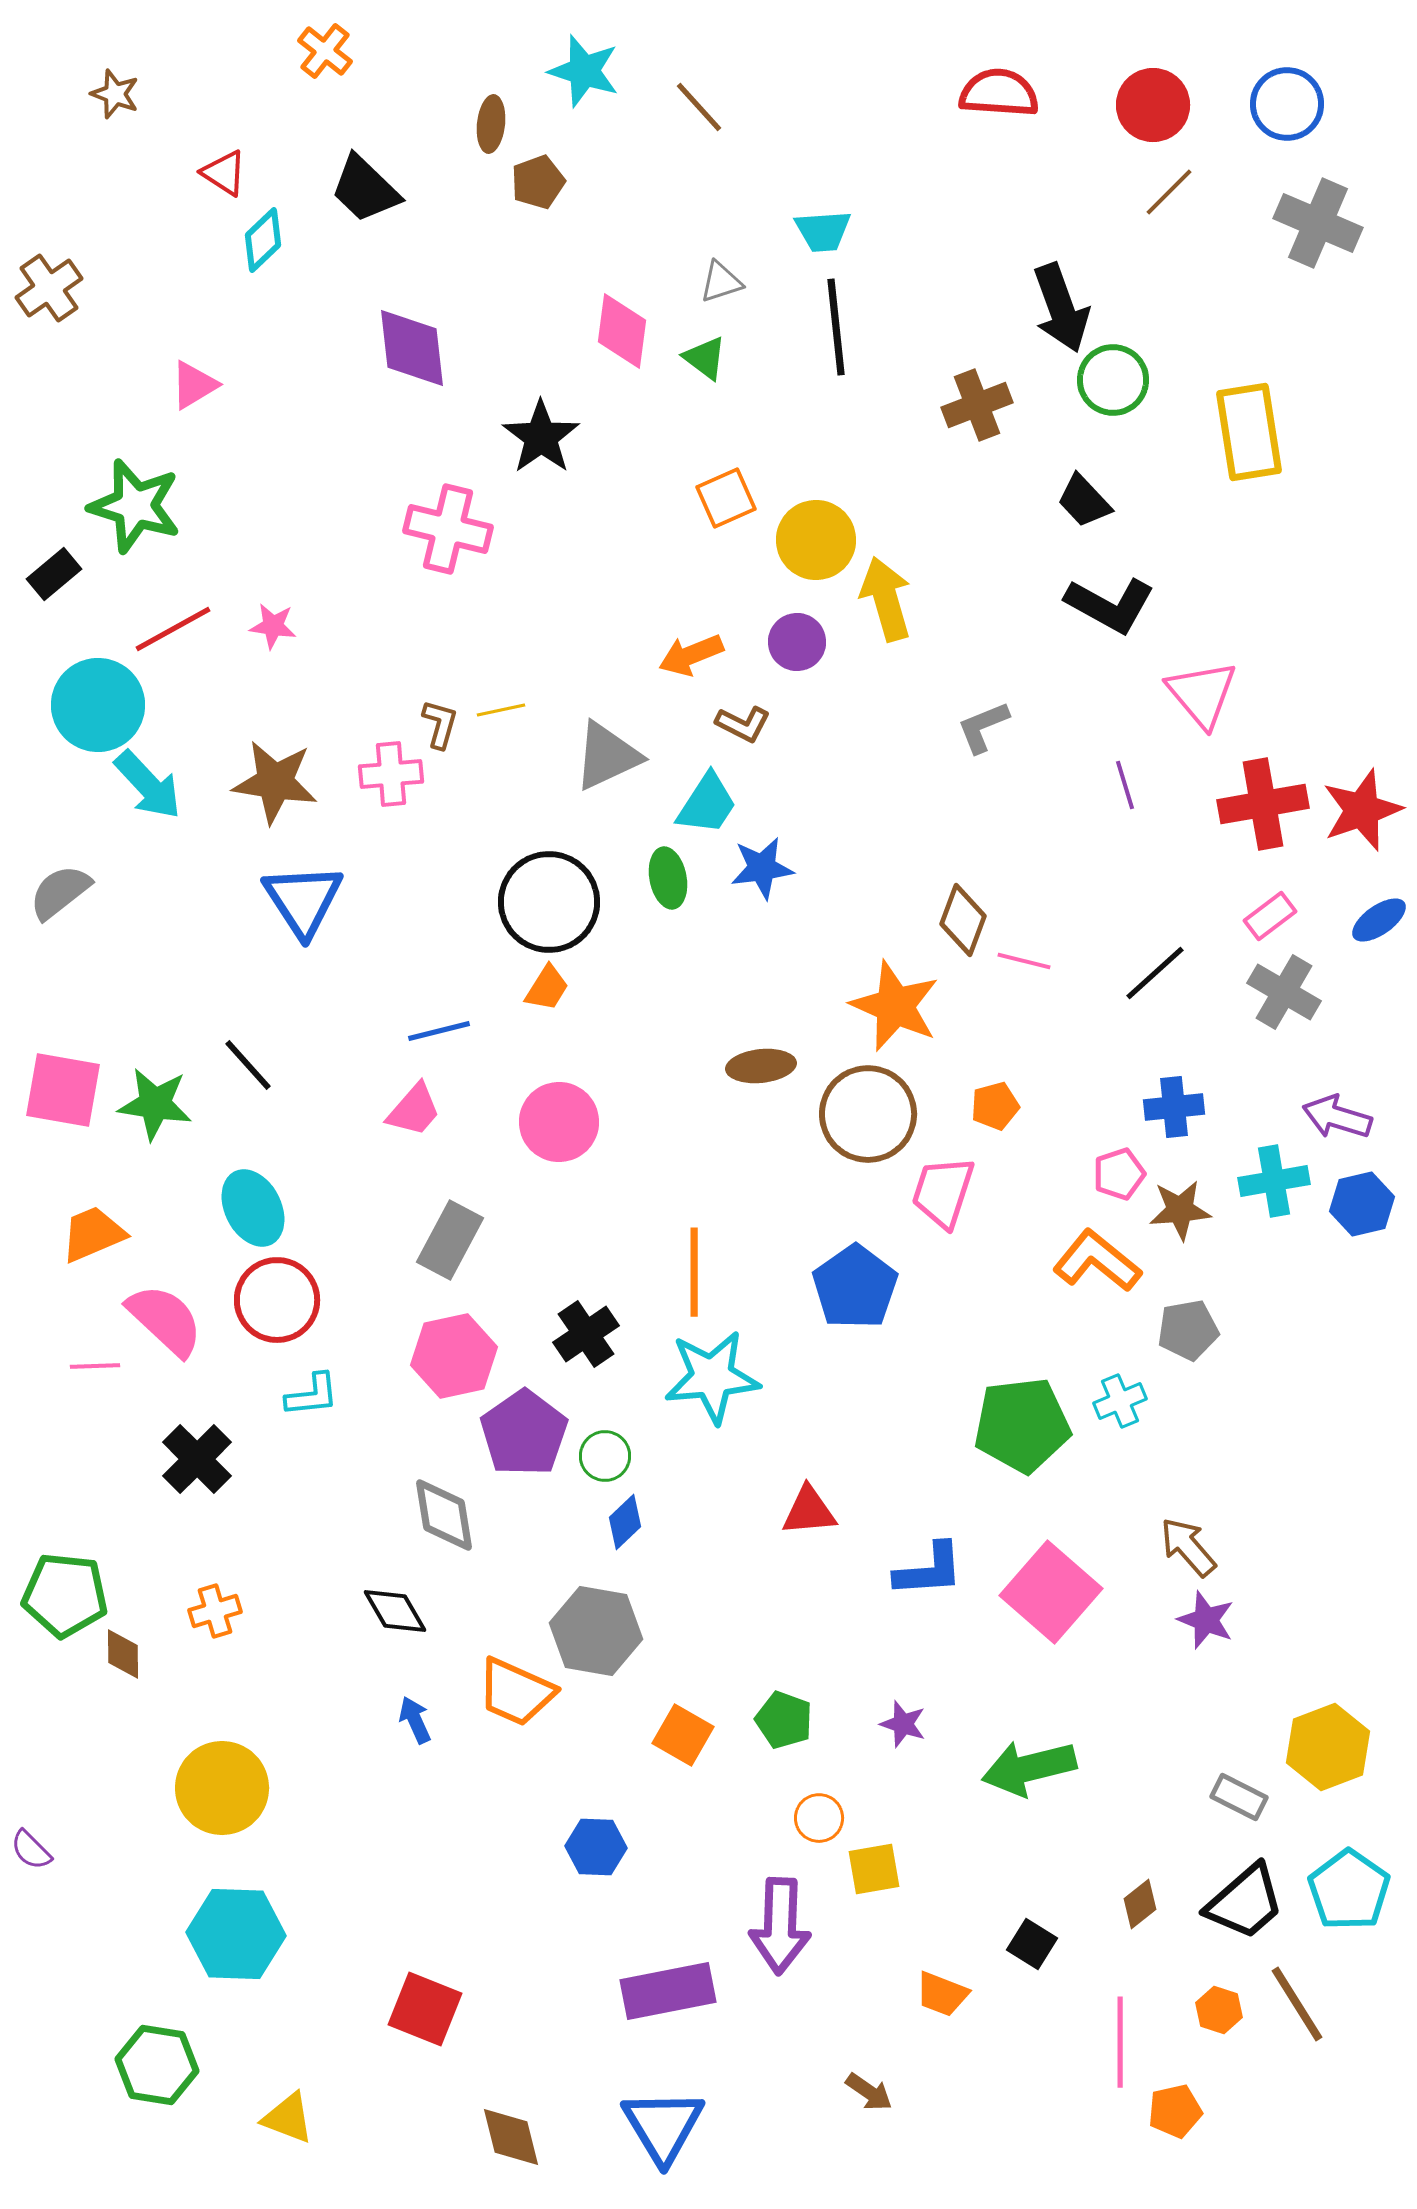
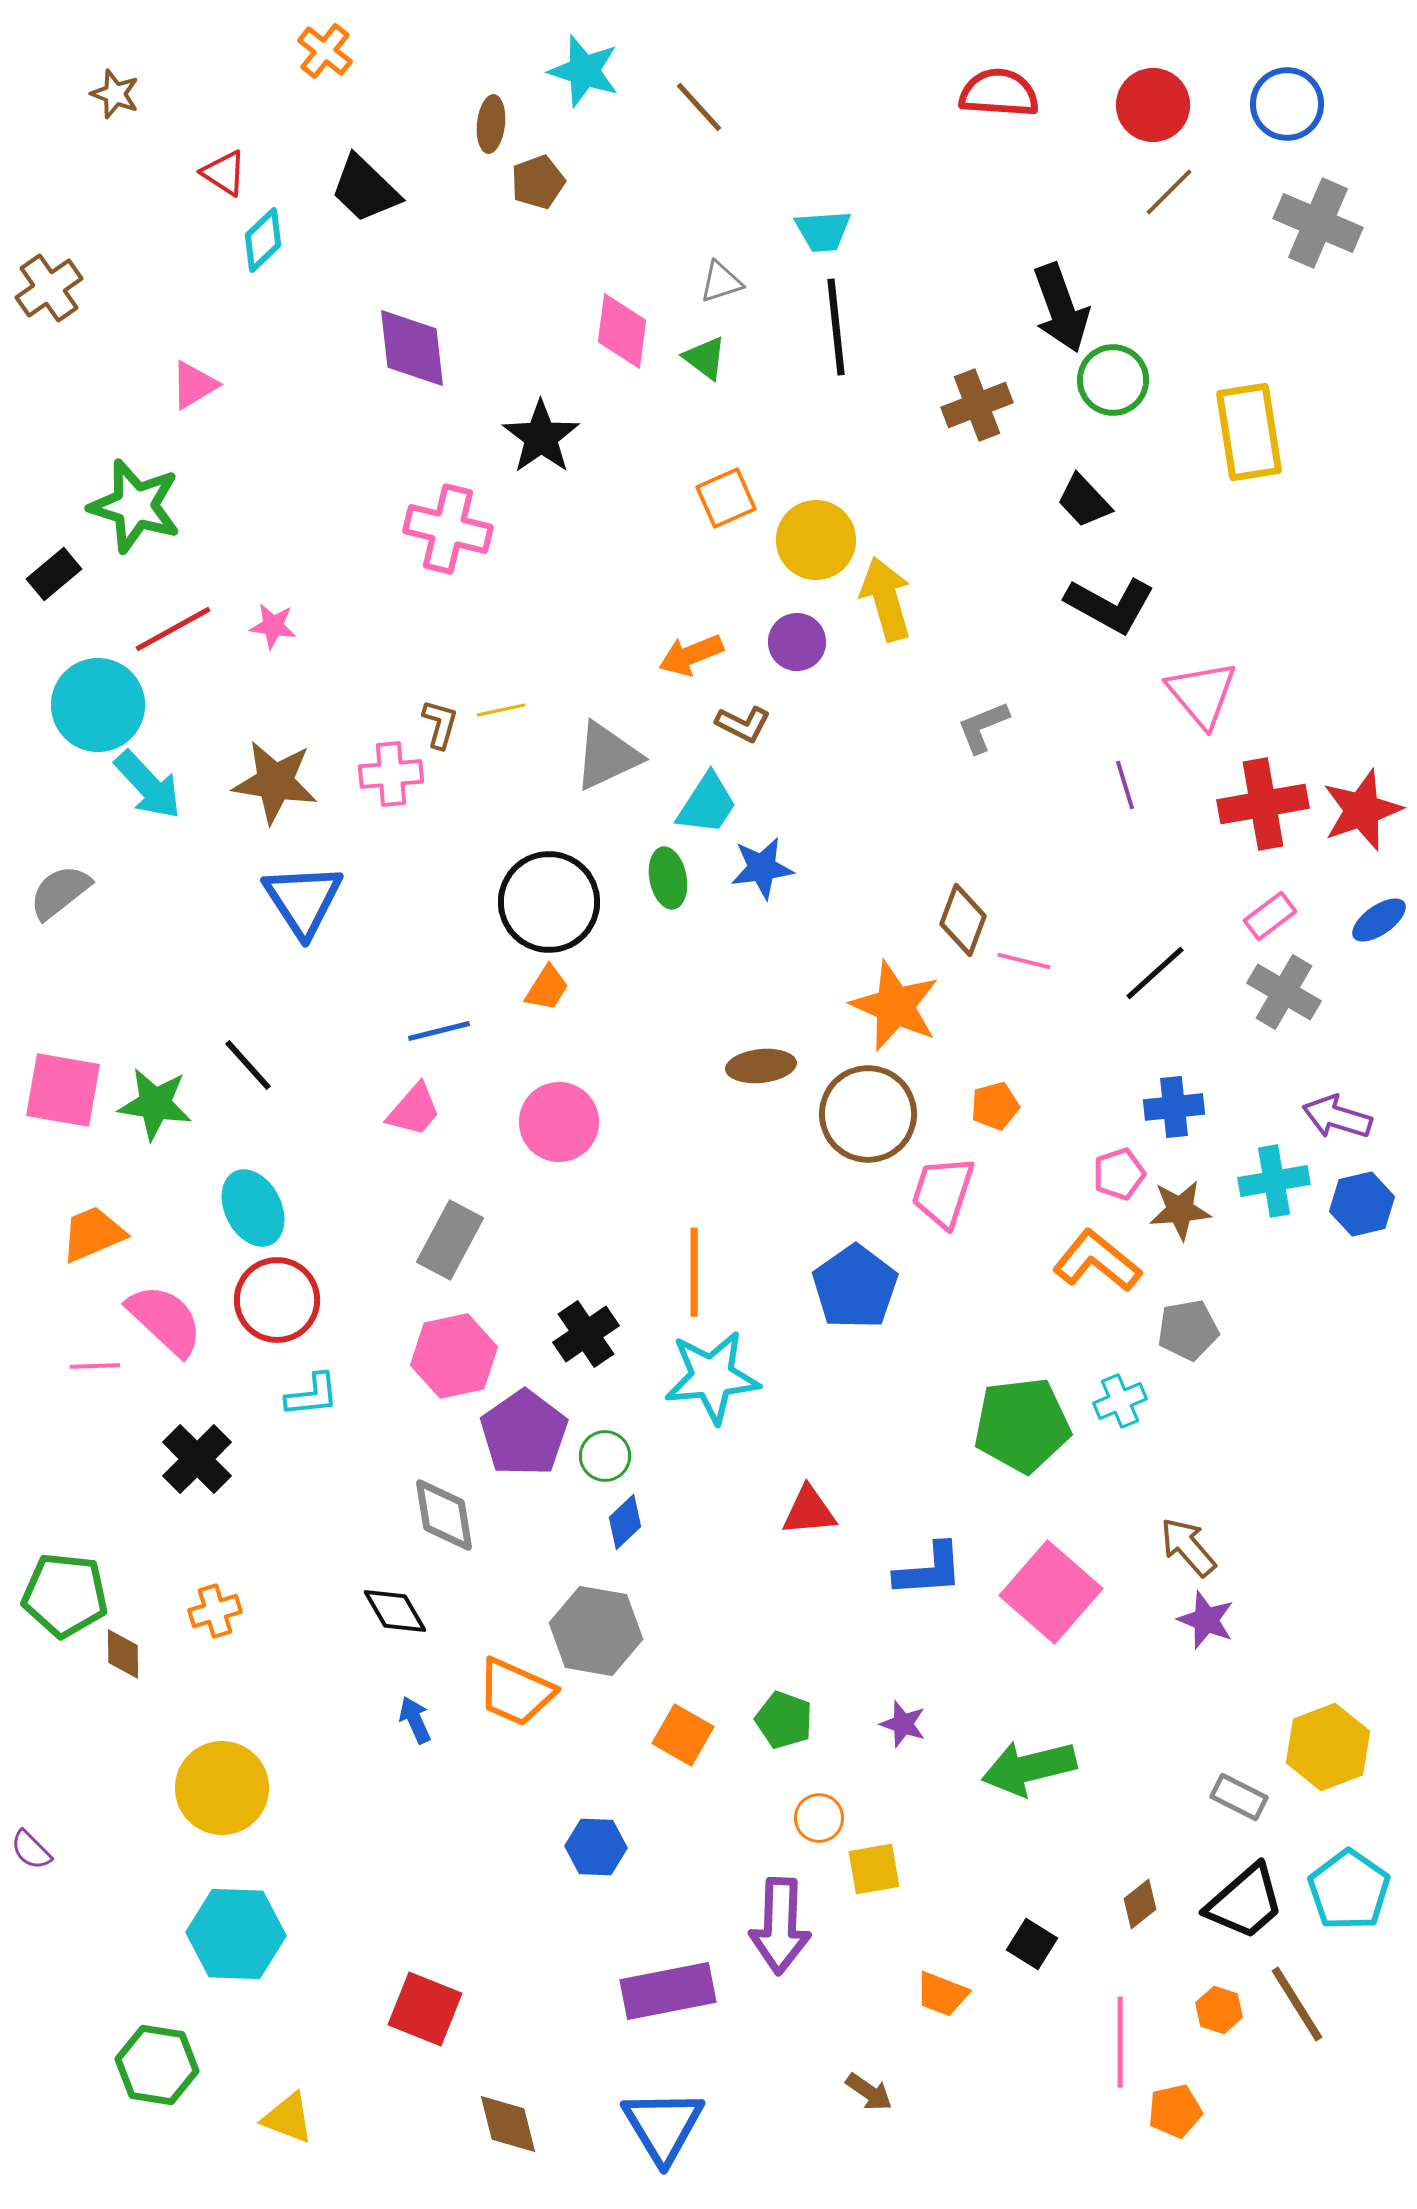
brown diamond at (511, 2137): moved 3 px left, 13 px up
